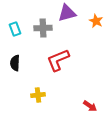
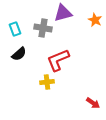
purple triangle: moved 4 px left
orange star: moved 1 px left, 1 px up
gray cross: rotated 12 degrees clockwise
black semicircle: moved 4 px right, 9 px up; rotated 133 degrees counterclockwise
yellow cross: moved 9 px right, 13 px up
red arrow: moved 3 px right, 3 px up
